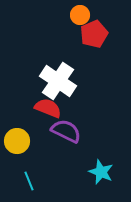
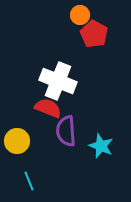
red pentagon: rotated 20 degrees counterclockwise
white cross: rotated 12 degrees counterclockwise
purple semicircle: rotated 120 degrees counterclockwise
cyan star: moved 26 px up
